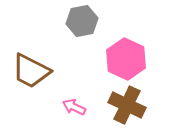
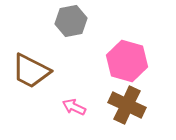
gray hexagon: moved 11 px left
pink hexagon: moved 1 px right, 2 px down; rotated 9 degrees counterclockwise
